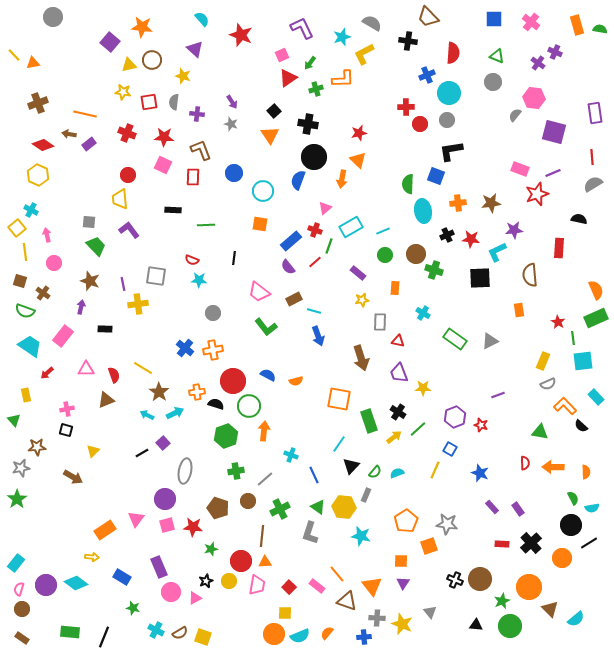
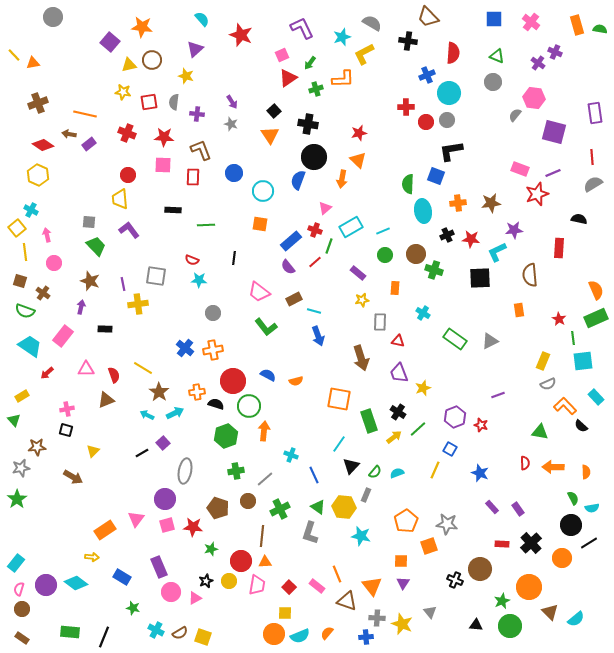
purple triangle at (195, 49): rotated 36 degrees clockwise
yellow star at (183, 76): moved 3 px right
red circle at (420, 124): moved 6 px right, 2 px up
pink square at (163, 165): rotated 24 degrees counterclockwise
red star at (558, 322): moved 1 px right, 3 px up
yellow star at (423, 388): rotated 21 degrees counterclockwise
yellow rectangle at (26, 395): moved 4 px left, 1 px down; rotated 72 degrees clockwise
orange line at (337, 574): rotated 18 degrees clockwise
brown circle at (480, 579): moved 10 px up
brown triangle at (550, 609): moved 3 px down
blue cross at (364, 637): moved 2 px right
